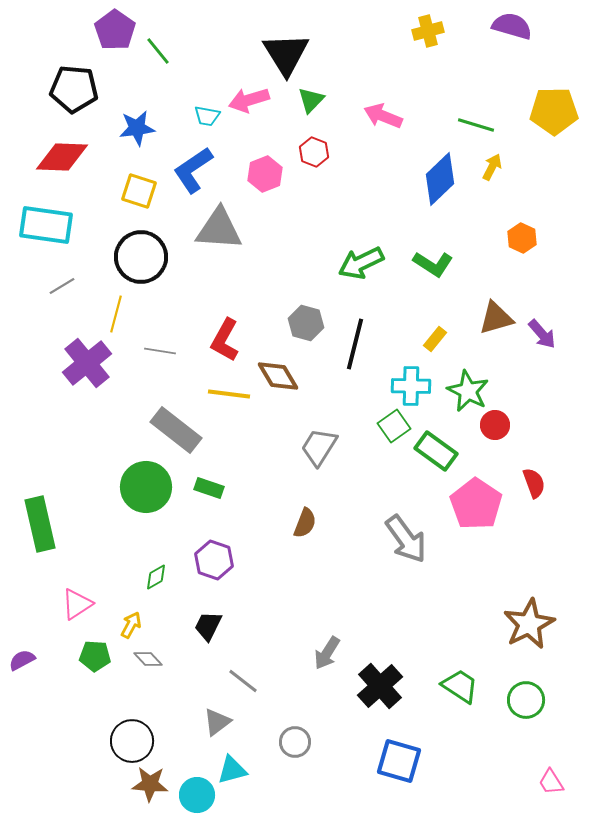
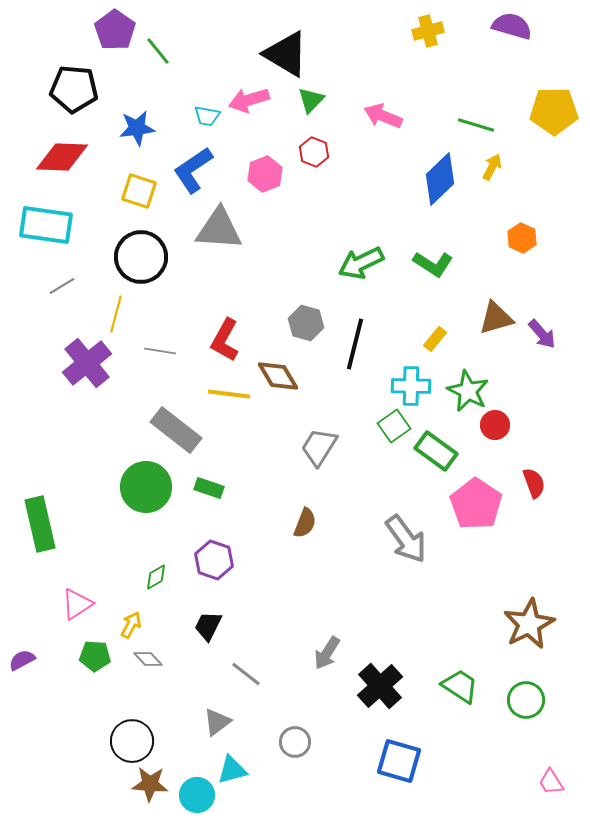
black triangle at (286, 54): rotated 27 degrees counterclockwise
gray line at (243, 681): moved 3 px right, 7 px up
